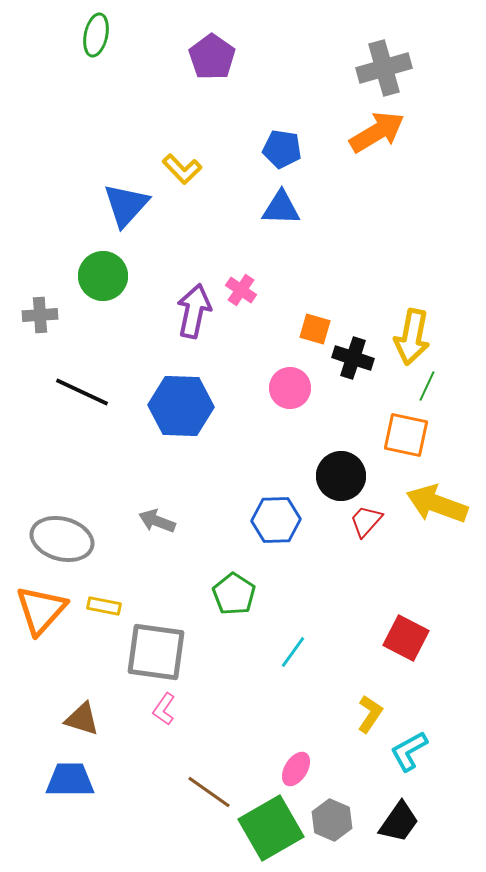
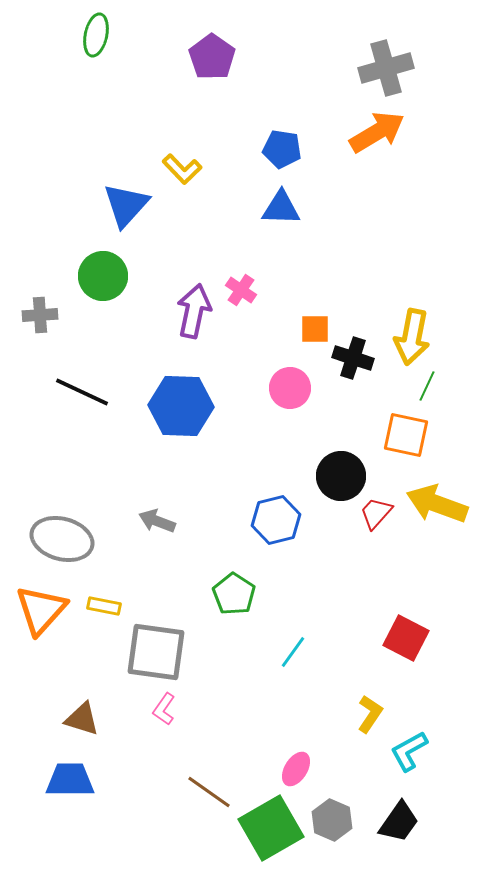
gray cross at (384, 68): moved 2 px right
orange square at (315, 329): rotated 16 degrees counterclockwise
blue hexagon at (276, 520): rotated 12 degrees counterclockwise
red trapezoid at (366, 521): moved 10 px right, 8 px up
